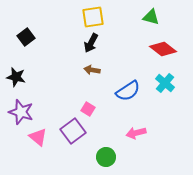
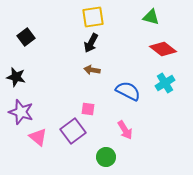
cyan cross: rotated 18 degrees clockwise
blue semicircle: rotated 120 degrees counterclockwise
pink square: rotated 24 degrees counterclockwise
pink arrow: moved 11 px left, 3 px up; rotated 108 degrees counterclockwise
